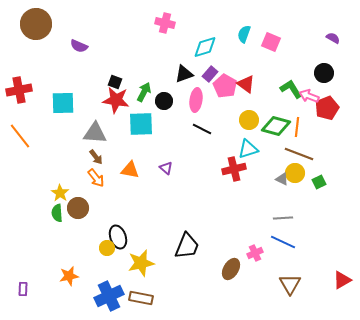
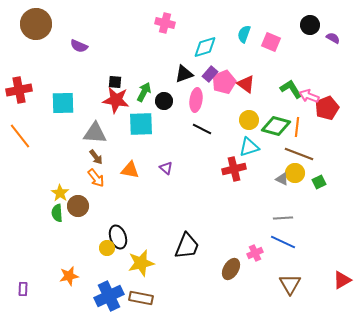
black circle at (324, 73): moved 14 px left, 48 px up
black square at (115, 82): rotated 16 degrees counterclockwise
pink pentagon at (225, 86): moved 1 px left, 4 px up; rotated 20 degrees clockwise
cyan triangle at (248, 149): moved 1 px right, 2 px up
brown circle at (78, 208): moved 2 px up
